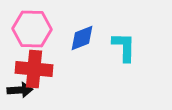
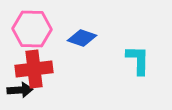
blue diamond: rotated 40 degrees clockwise
cyan L-shape: moved 14 px right, 13 px down
red cross: rotated 12 degrees counterclockwise
